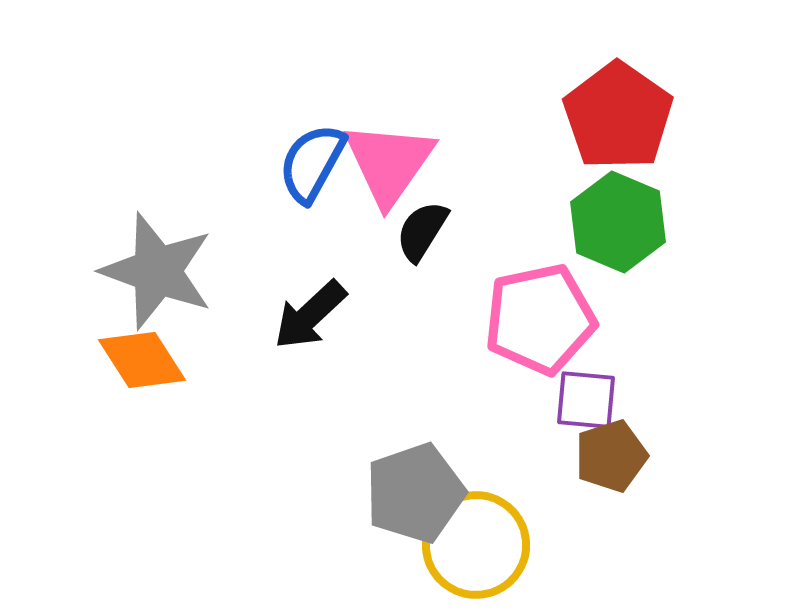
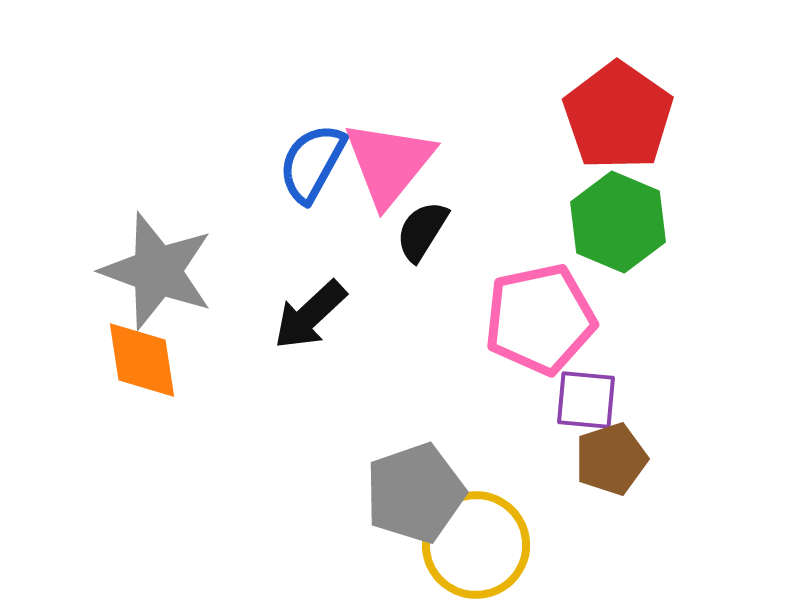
pink triangle: rotated 4 degrees clockwise
orange diamond: rotated 24 degrees clockwise
brown pentagon: moved 3 px down
